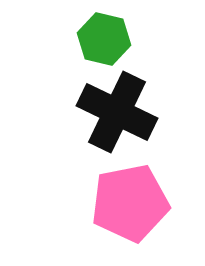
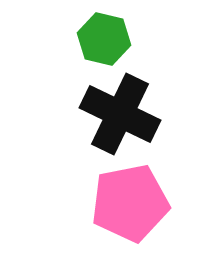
black cross: moved 3 px right, 2 px down
